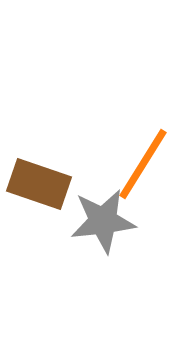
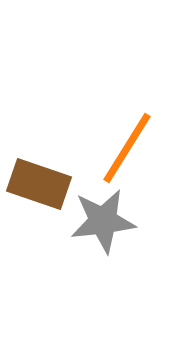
orange line: moved 16 px left, 16 px up
